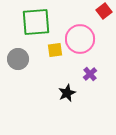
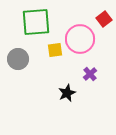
red square: moved 8 px down
